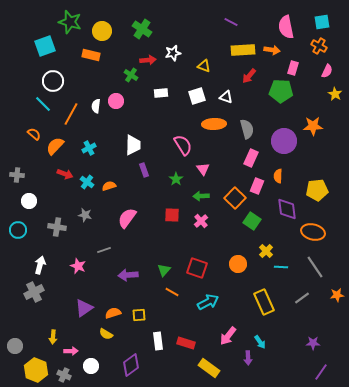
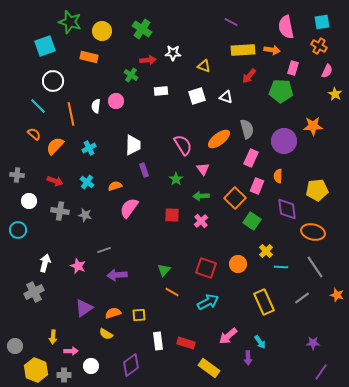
white star at (173, 53): rotated 14 degrees clockwise
orange rectangle at (91, 55): moved 2 px left, 2 px down
white rectangle at (161, 93): moved 2 px up
cyan line at (43, 104): moved 5 px left, 2 px down
orange line at (71, 114): rotated 40 degrees counterclockwise
orange ellipse at (214, 124): moved 5 px right, 15 px down; rotated 35 degrees counterclockwise
red arrow at (65, 174): moved 10 px left, 7 px down
orange semicircle at (109, 186): moved 6 px right
pink semicircle at (127, 218): moved 2 px right, 10 px up
gray cross at (57, 227): moved 3 px right, 16 px up
white arrow at (40, 265): moved 5 px right, 2 px up
red square at (197, 268): moved 9 px right
purple arrow at (128, 275): moved 11 px left
orange star at (337, 295): rotated 24 degrees clockwise
pink arrow at (228, 336): rotated 12 degrees clockwise
gray cross at (64, 375): rotated 24 degrees counterclockwise
